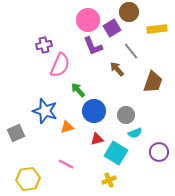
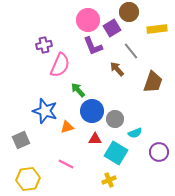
blue circle: moved 2 px left
gray circle: moved 11 px left, 4 px down
gray square: moved 5 px right, 7 px down
red triangle: moved 2 px left; rotated 16 degrees clockwise
